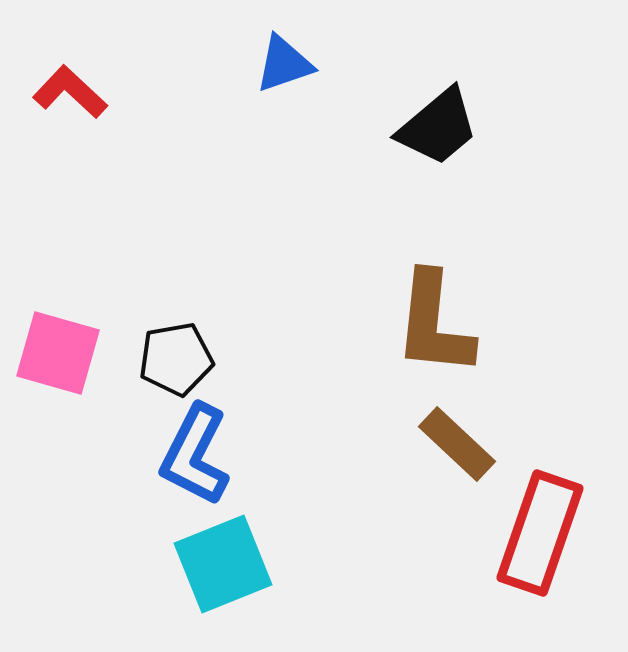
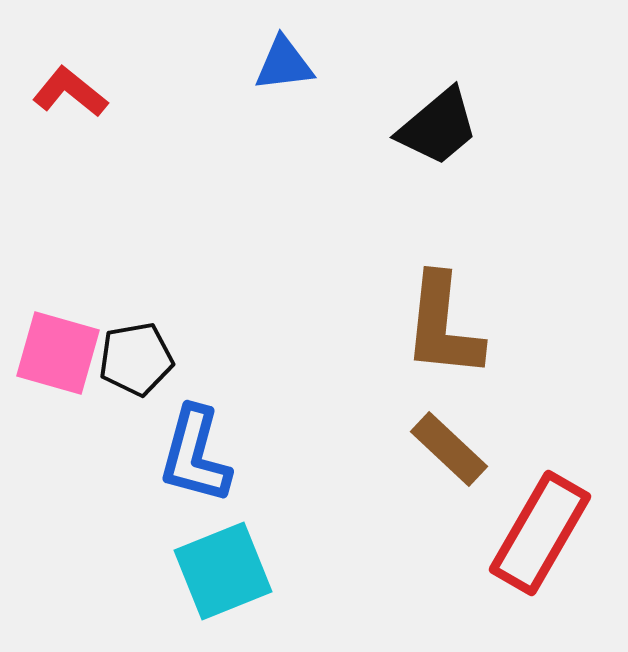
blue triangle: rotated 12 degrees clockwise
red L-shape: rotated 4 degrees counterclockwise
brown L-shape: moved 9 px right, 2 px down
black pentagon: moved 40 px left
brown rectangle: moved 8 px left, 5 px down
blue L-shape: rotated 12 degrees counterclockwise
red rectangle: rotated 11 degrees clockwise
cyan square: moved 7 px down
